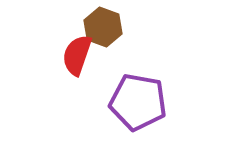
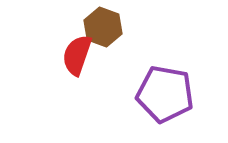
purple pentagon: moved 27 px right, 8 px up
